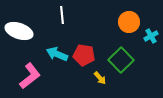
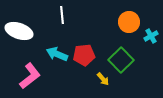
red pentagon: rotated 15 degrees counterclockwise
yellow arrow: moved 3 px right, 1 px down
